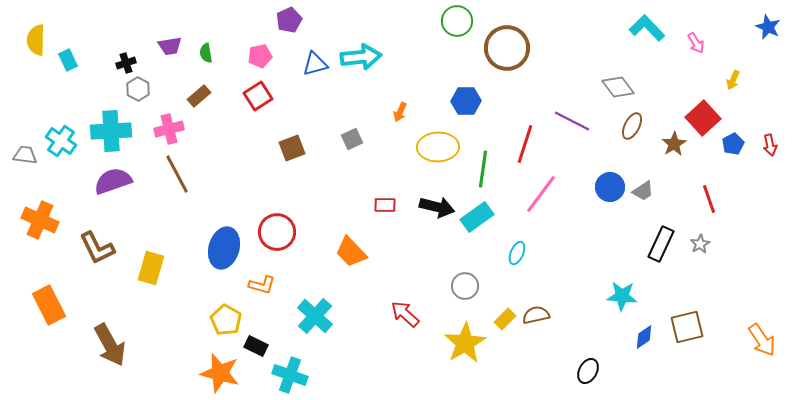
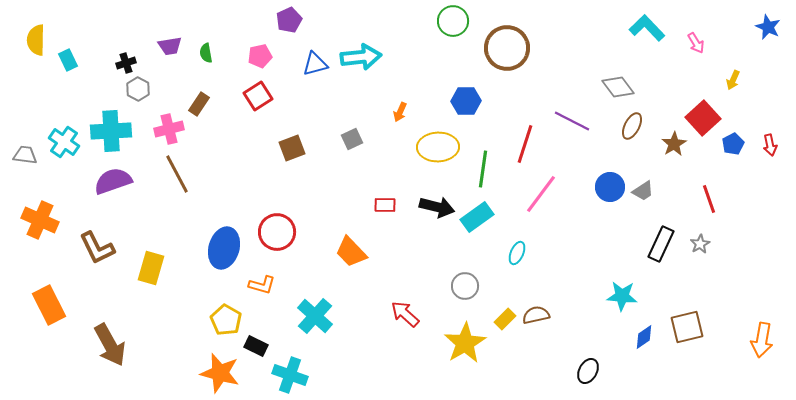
green circle at (457, 21): moved 4 px left
brown rectangle at (199, 96): moved 8 px down; rotated 15 degrees counterclockwise
cyan cross at (61, 141): moved 3 px right, 1 px down
orange arrow at (762, 340): rotated 44 degrees clockwise
